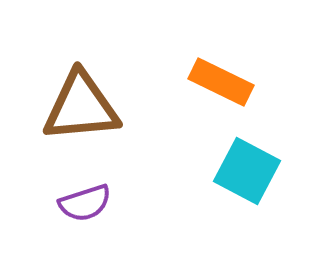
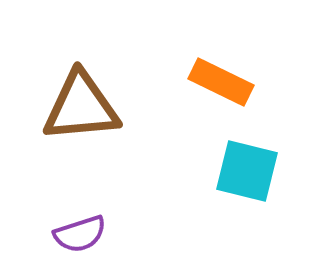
cyan square: rotated 14 degrees counterclockwise
purple semicircle: moved 5 px left, 31 px down
